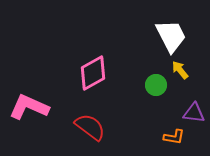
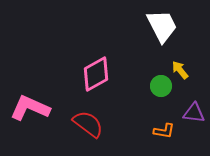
white trapezoid: moved 9 px left, 10 px up
pink diamond: moved 3 px right, 1 px down
green circle: moved 5 px right, 1 px down
pink L-shape: moved 1 px right, 1 px down
red semicircle: moved 2 px left, 3 px up
orange L-shape: moved 10 px left, 6 px up
